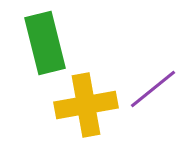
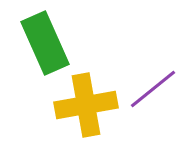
green rectangle: rotated 10 degrees counterclockwise
